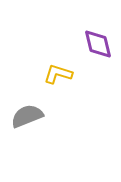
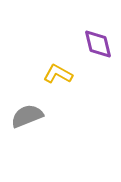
yellow L-shape: rotated 12 degrees clockwise
